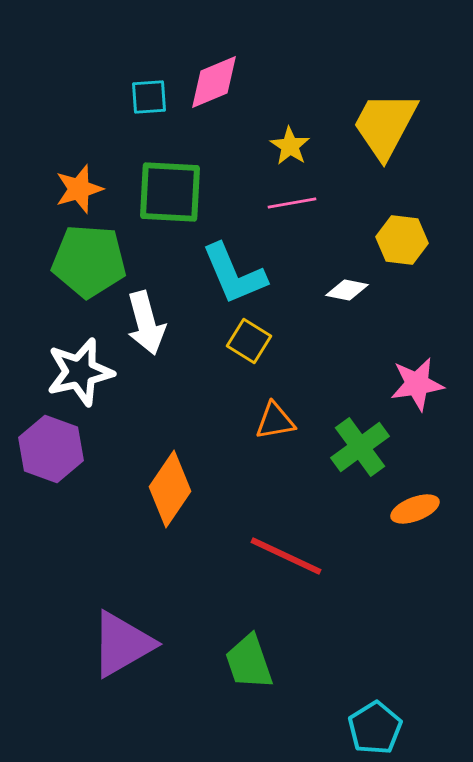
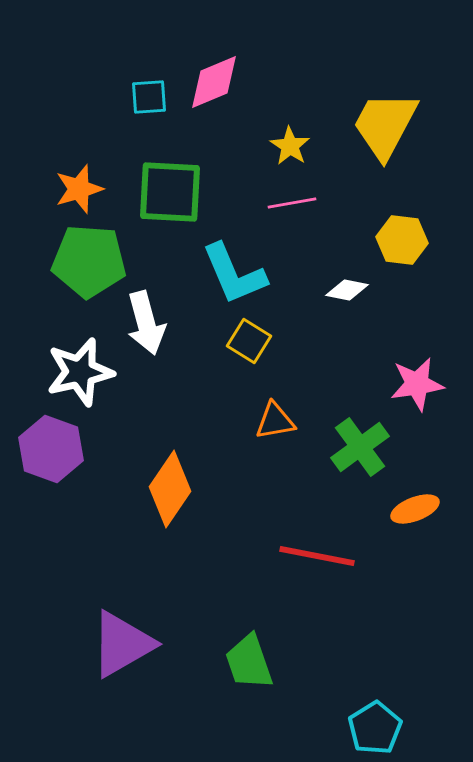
red line: moved 31 px right; rotated 14 degrees counterclockwise
